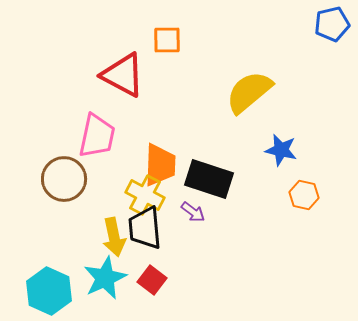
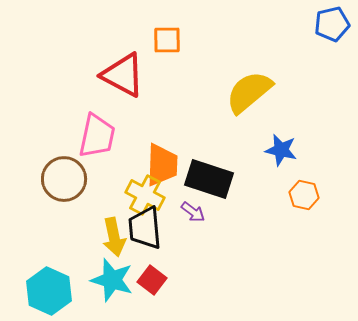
orange trapezoid: moved 2 px right
cyan star: moved 7 px right, 2 px down; rotated 30 degrees counterclockwise
